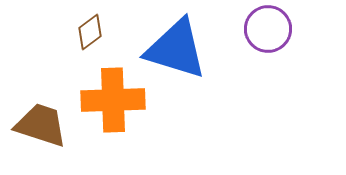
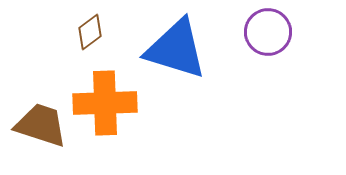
purple circle: moved 3 px down
orange cross: moved 8 px left, 3 px down
